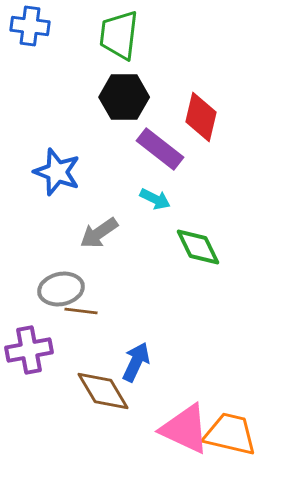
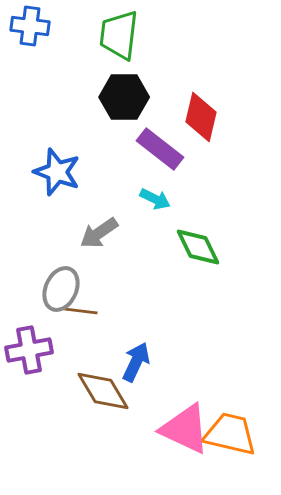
gray ellipse: rotated 54 degrees counterclockwise
